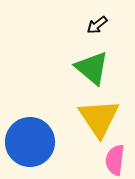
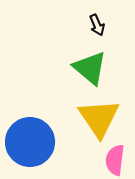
black arrow: rotated 75 degrees counterclockwise
green triangle: moved 2 px left
